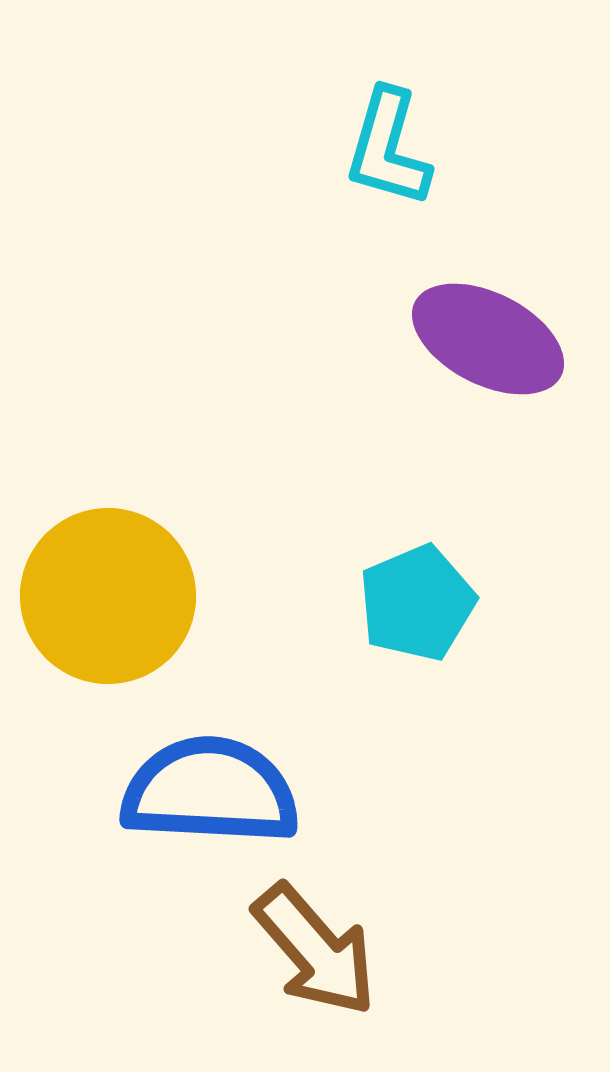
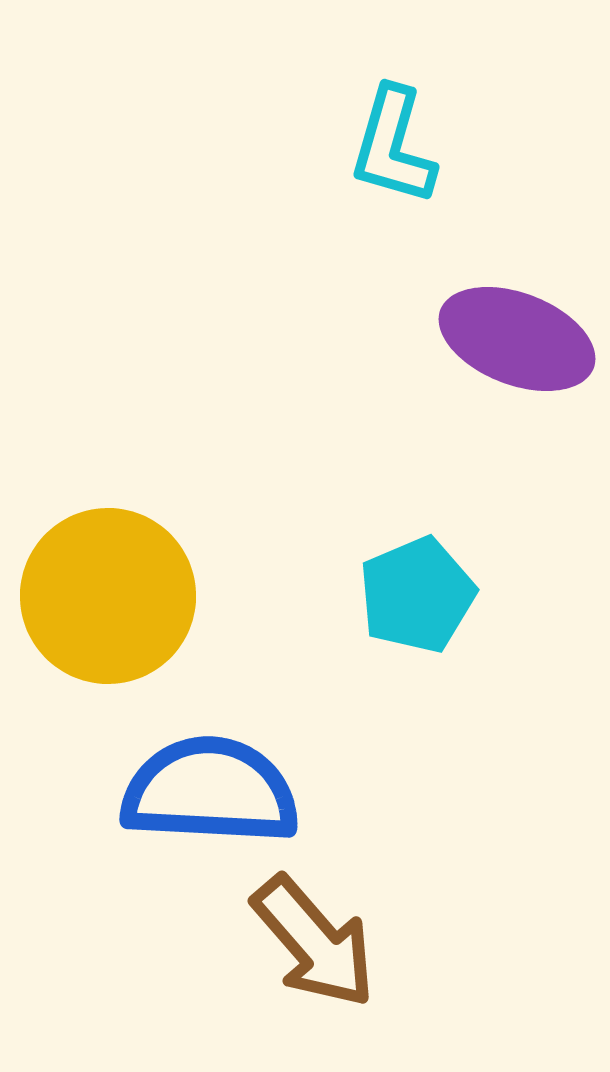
cyan L-shape: moved 5 px right, 2 px up
purple ellipse: moved 29 px right; rotated 6 degrees counterclockwise
cyan pentagon: moved 8 px up
brown arrow: moved 1 px left, 8 px up
